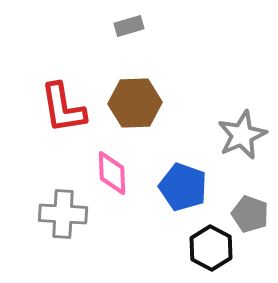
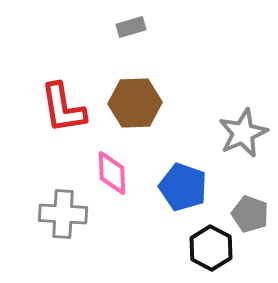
gray rectangle: moved 2 px right, 1 px down
gray star: moved 1 px right, 2 px up
